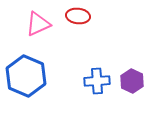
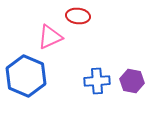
pink triangle: moved 12 px right, 13 px down
purple hexagon: rotated 15 degrees counterclockwise
